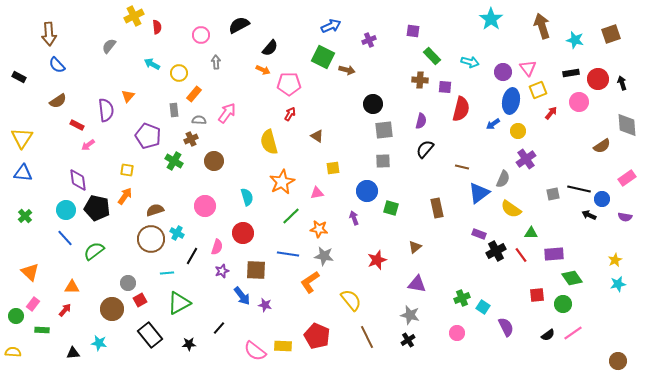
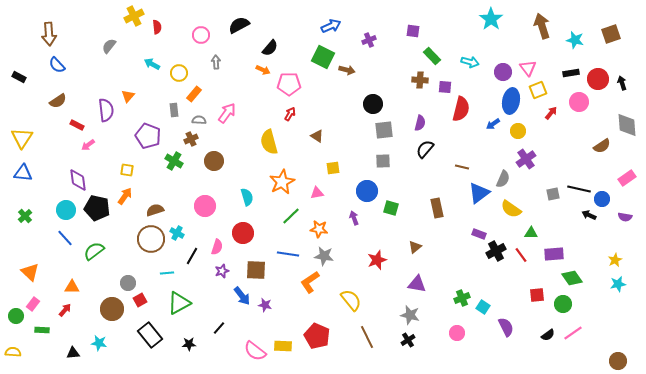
purple semicircle at (421, 121): moved 1 px left, 2 px down
